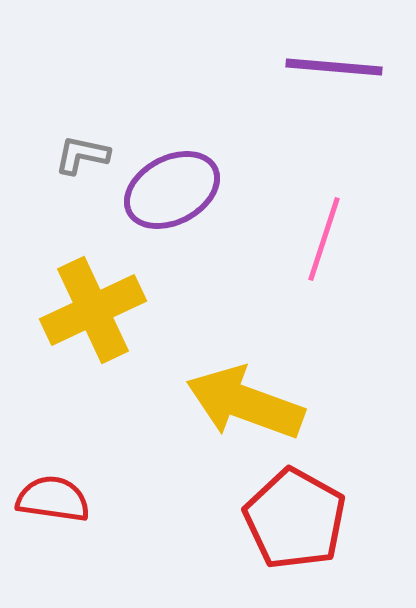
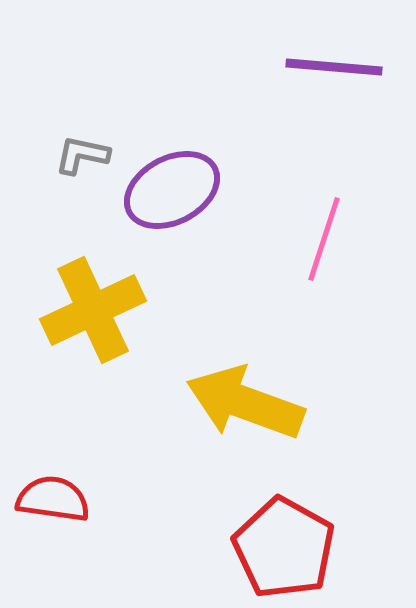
red pentagon: moved 11 px left, 29 px down
